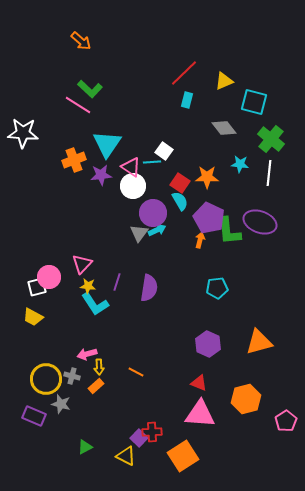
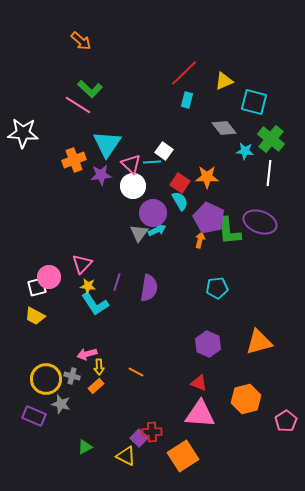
cyan star at (240, 164): moved 5 px right, 13 px up
pink triangle at (131, 167): moved 3 px up; rotated 10 degrees clockwise
yellow trapezoid at (33, 317): moved 2 px right, 1 px up
